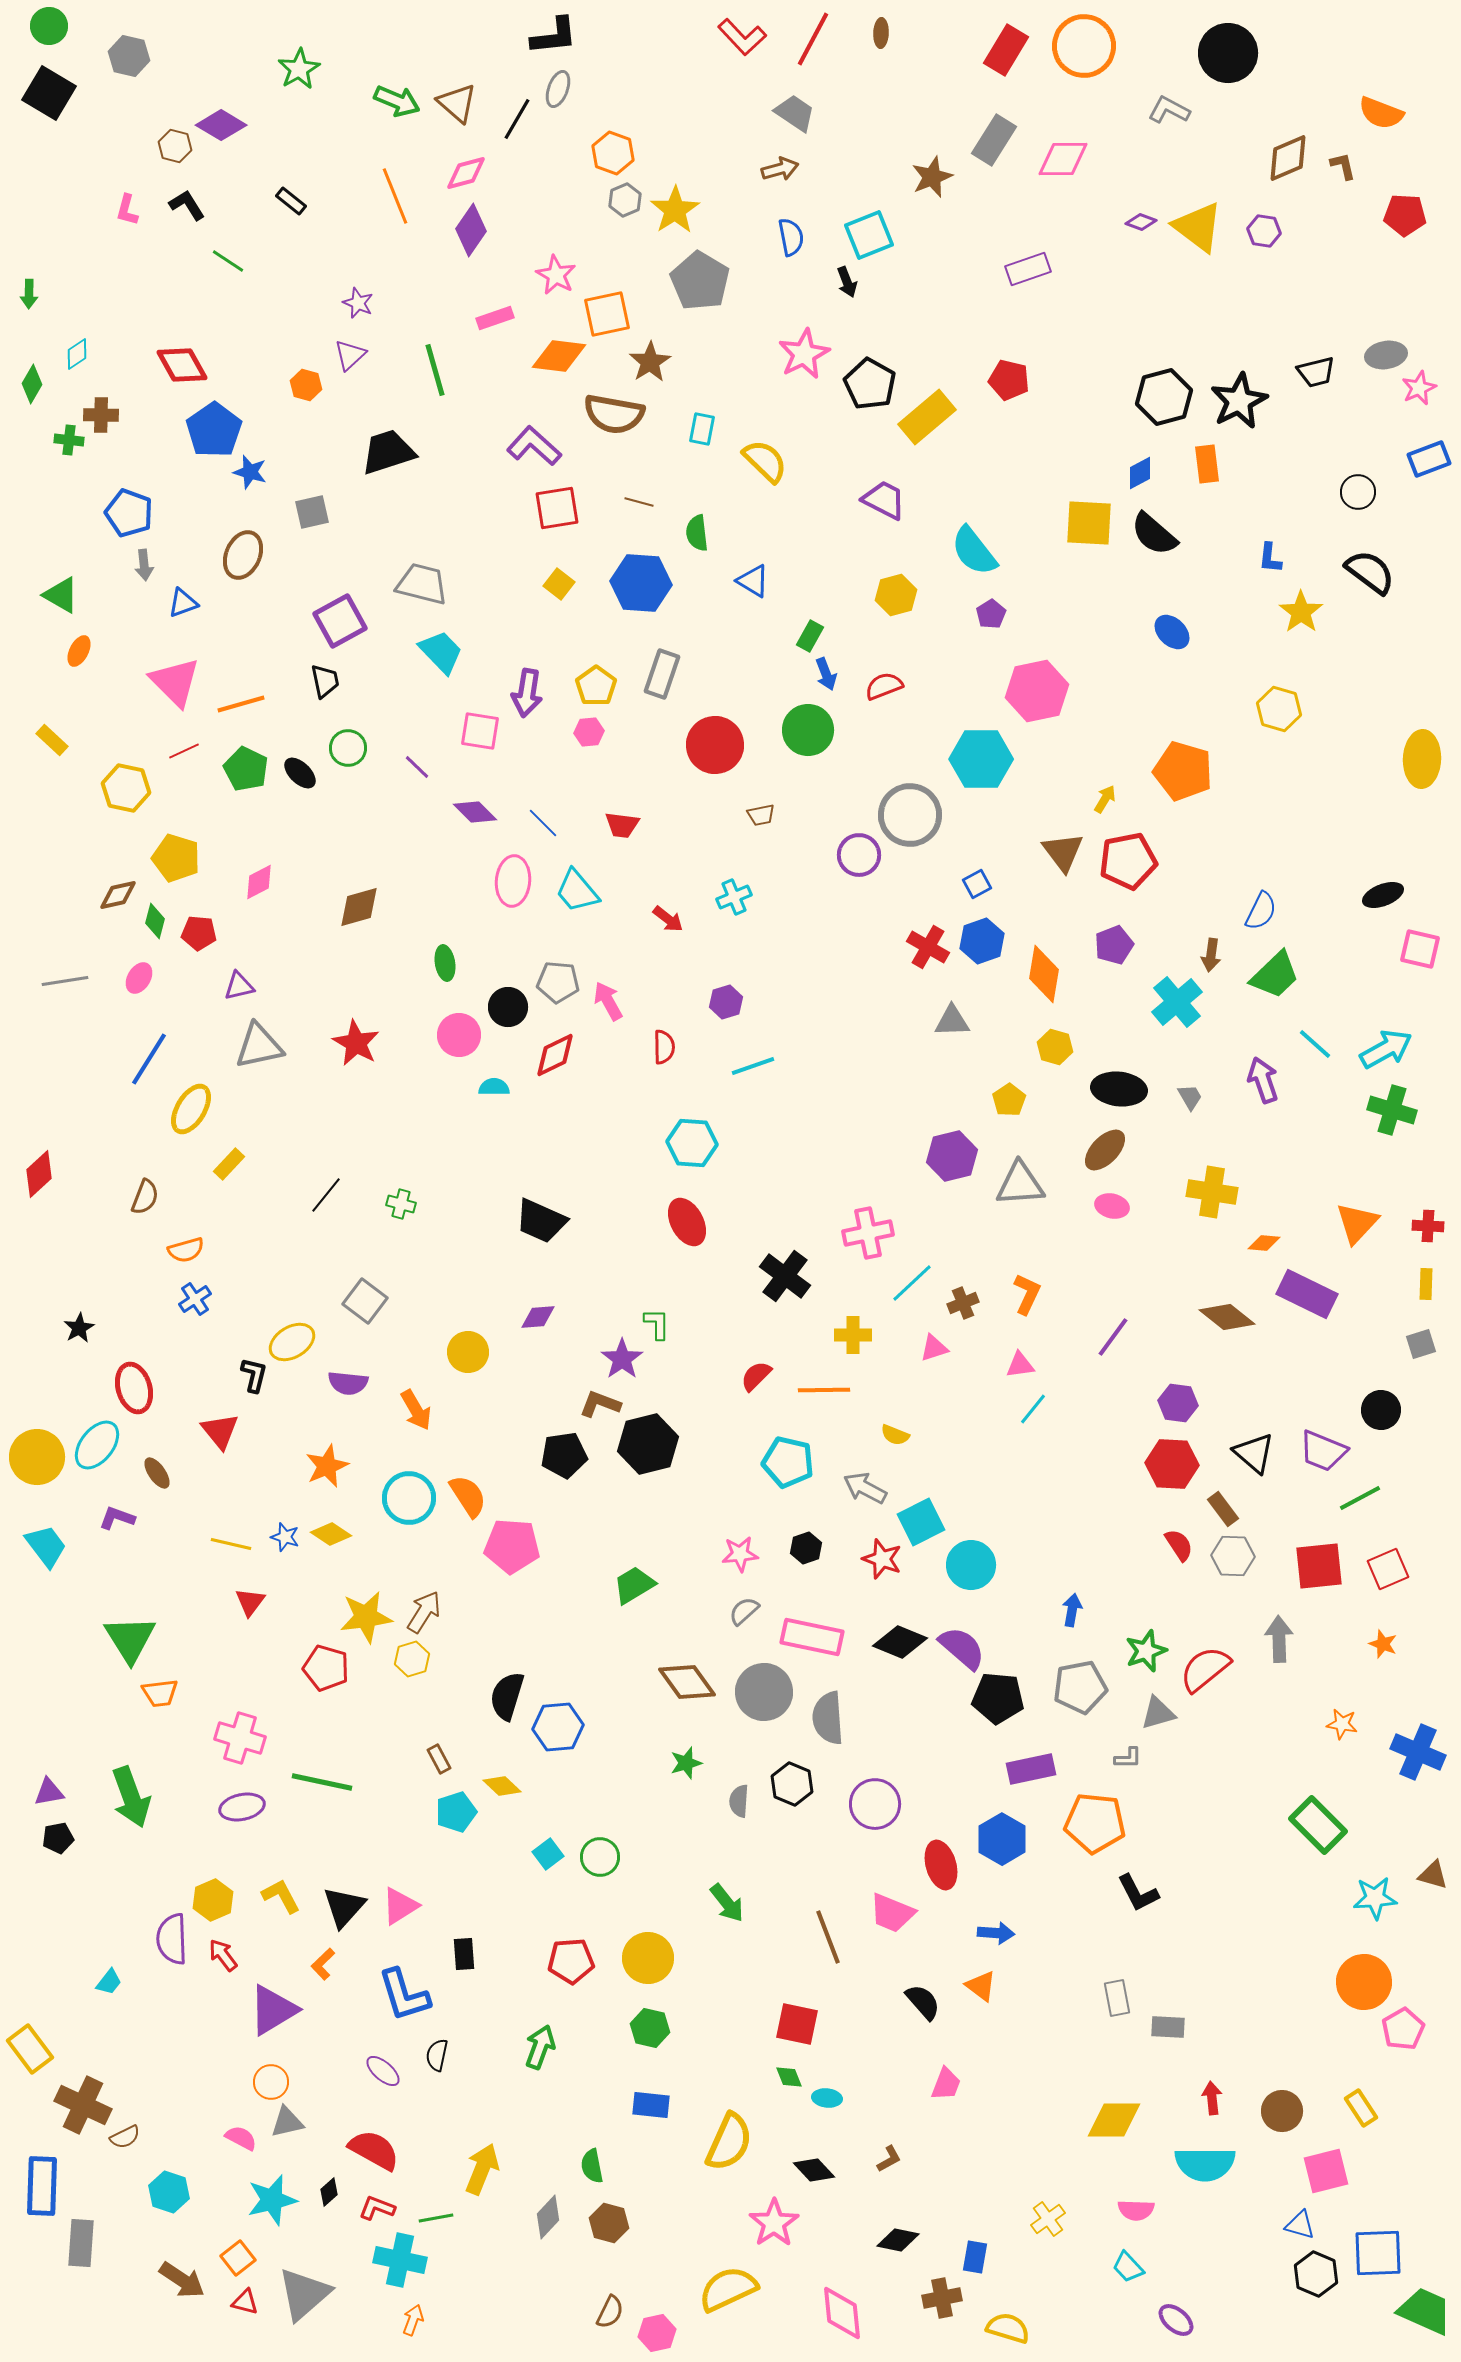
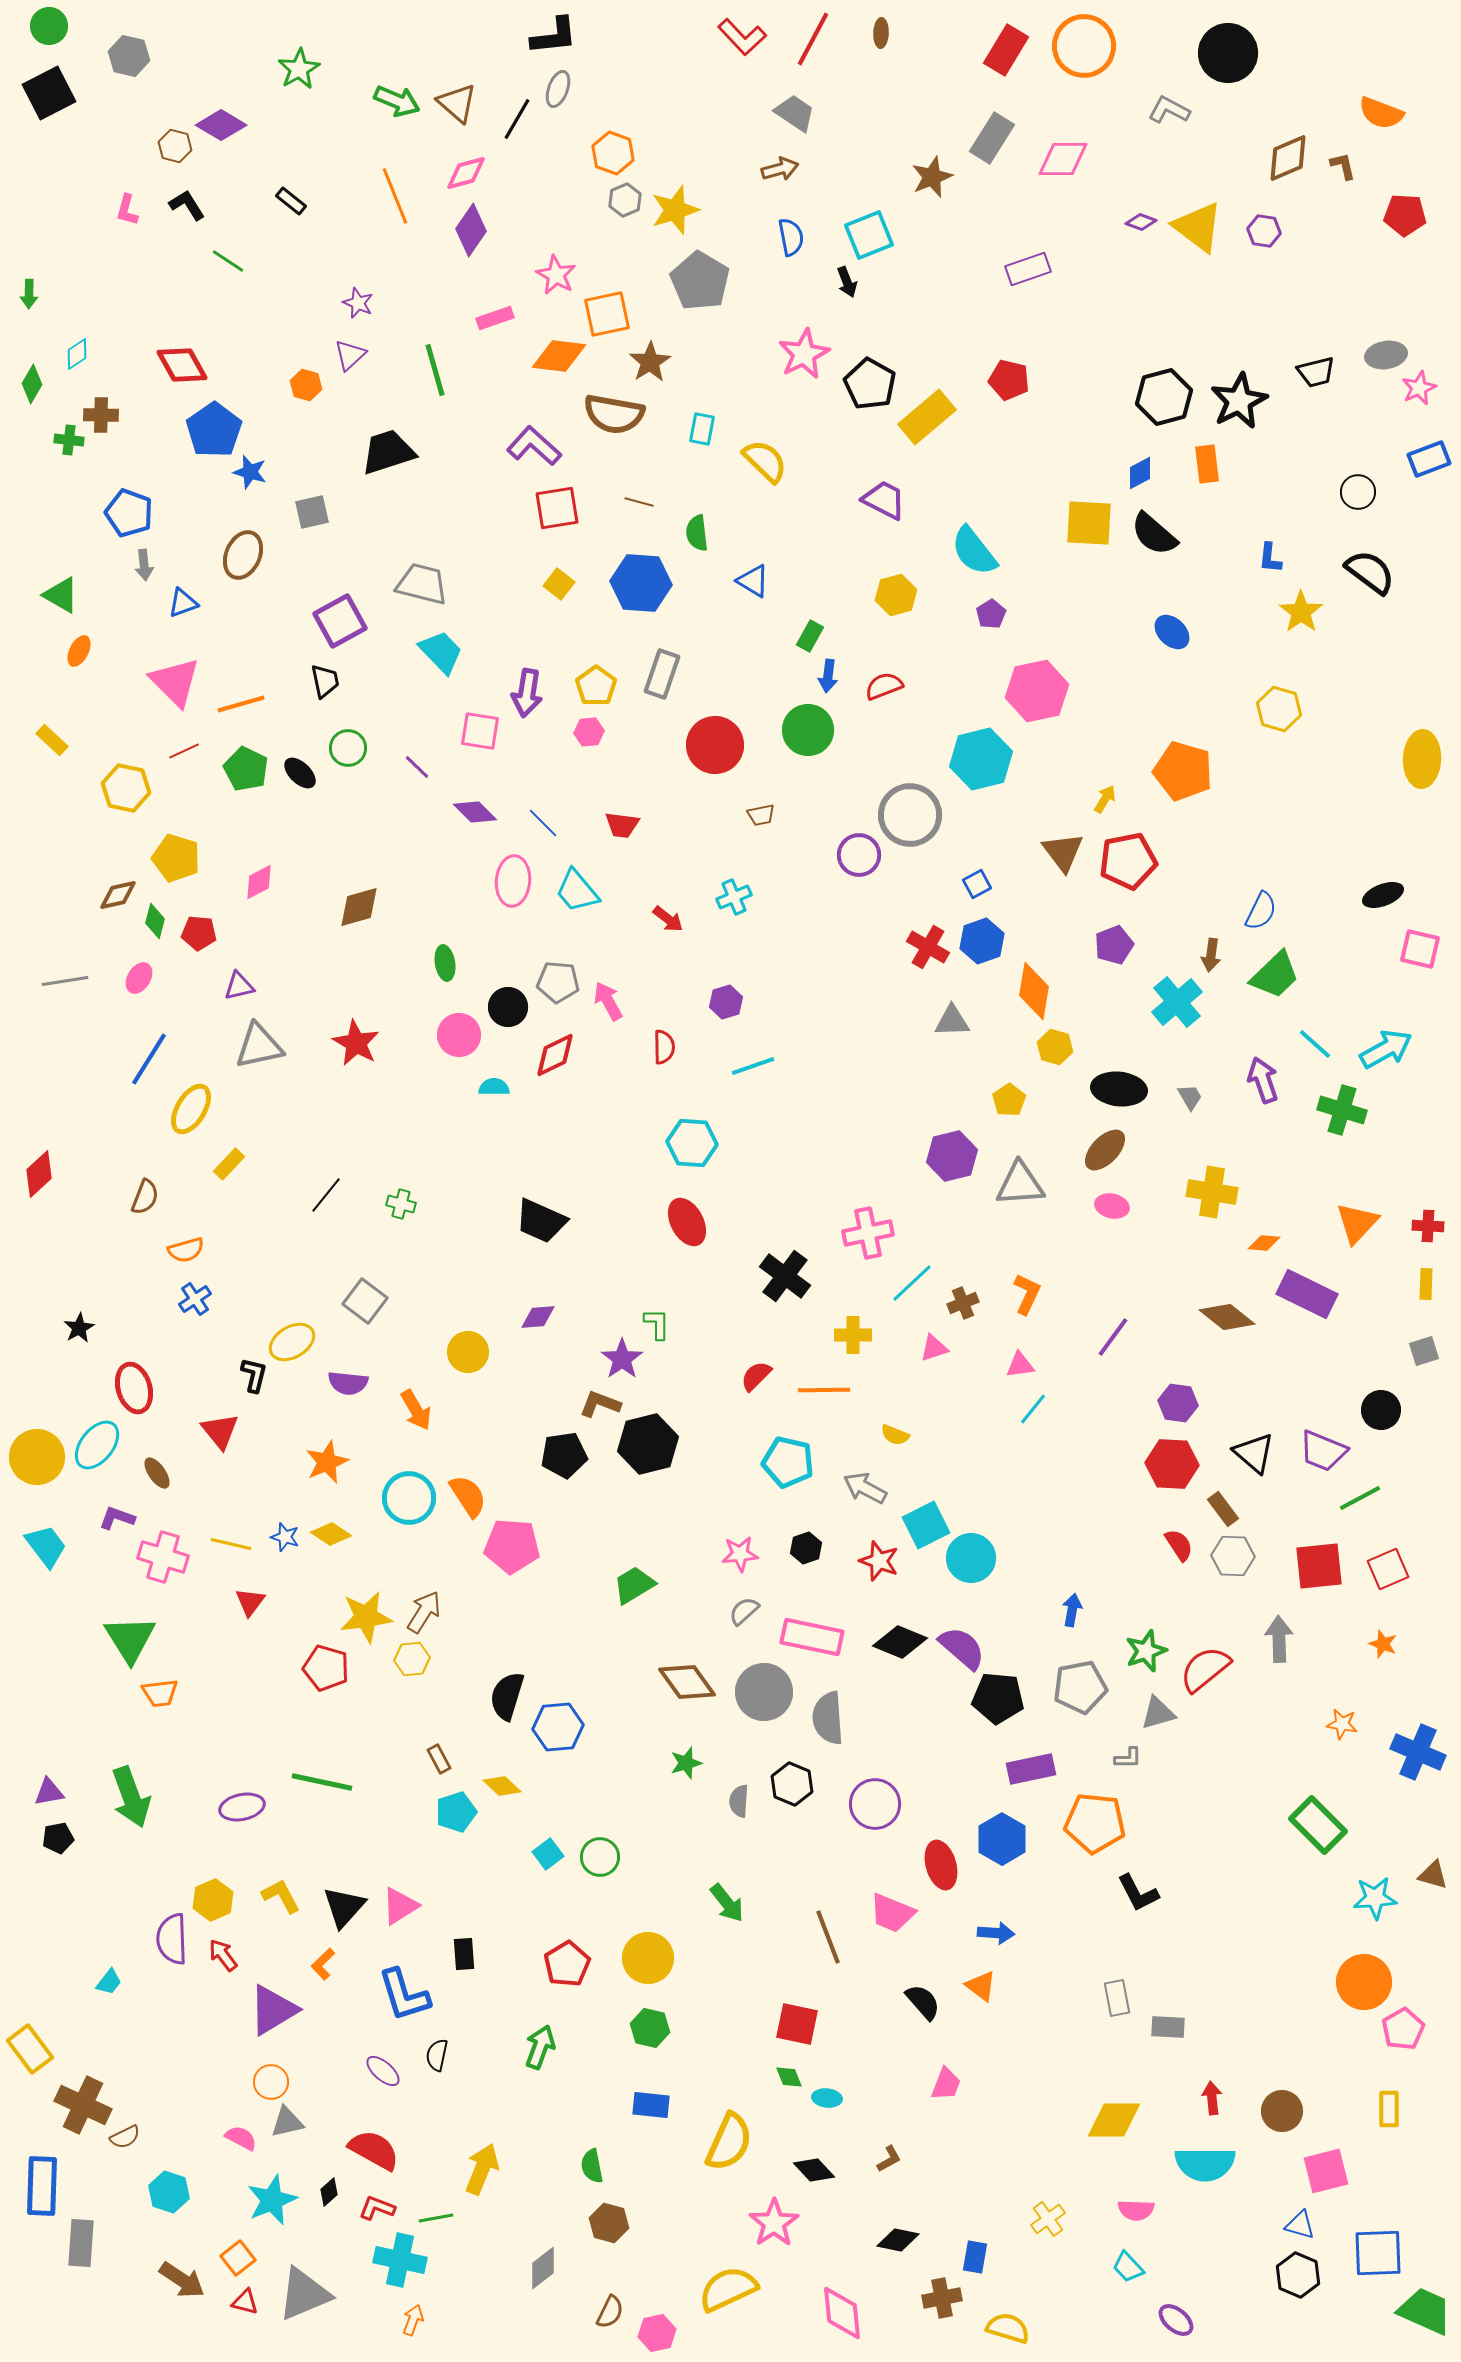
black square at (49, 93): rotated 32 degrees clockwise
gray rectangle at (994, 140): moved 2 px left, 2 px up
yellow star at (675, 210): rotated 15 degrees clockwise
blue arrow at (826, 674): moved 2 px right, 2 px down; rotated 28 degrees clockwise
cyan hexagon at (981, 759): rotated 14 degrees counterclockwise
orange diamond at (1044, 974): moved 10 px left, 17 px down
green cross at (1392, 1110): moved 50 px left
gray square at (1421, 1344): moved 3 px right, 7 px down
orange star at (327, 1466): moved 4 px up
cyan square at (921, 1522): moved 5 px right, 3 px down
red star at (882, 1559): moved 3 px left, 2 px down
cyan circle at (971, 1565): moved 7 px up
yellow hexagon at (412, 1659): rotated 12 degrees clockwise
pink cross at (240, 1738): moved 77 px left, 181 px up
red pentagon at (571, 1961): moved 4 px left, 3 px down; rotated 27 degrees counterclockwise
yellow rectangle at (1361, 2108): moved 28 px right, 1 px down; rotated 33 degrees clockwise
cyan star at (272, 2200): rotated 9 degrees counterclockwise
gray diamond at (548, 2217): moved 5 px left, 51 px down; rotated 9 degrees clockwise
black hexagon at (1316, 2274): moved 18 px left, 1 px down
gray triangle at (304, 2294): rotated 18 degrees clockwise
